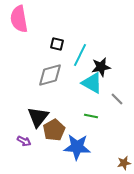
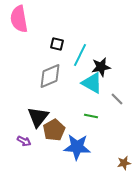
gray diamond: moved 1 px down; rotated 8 degrees counterclockwise
